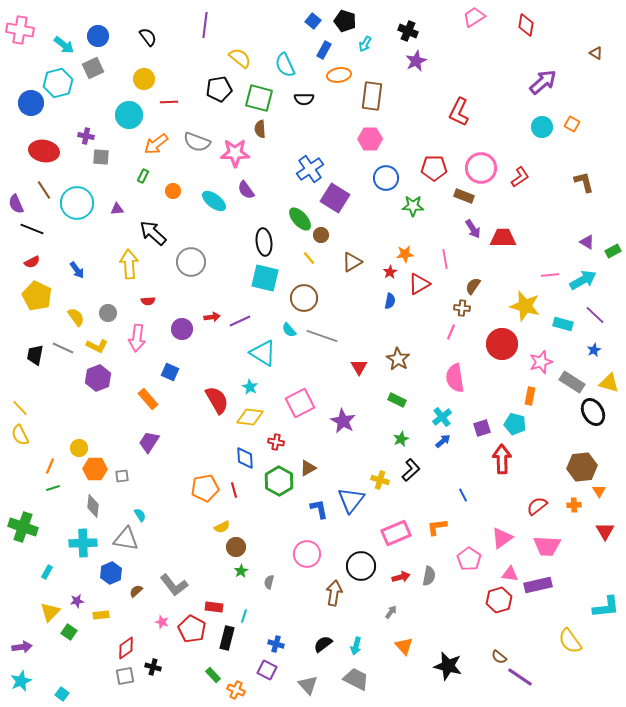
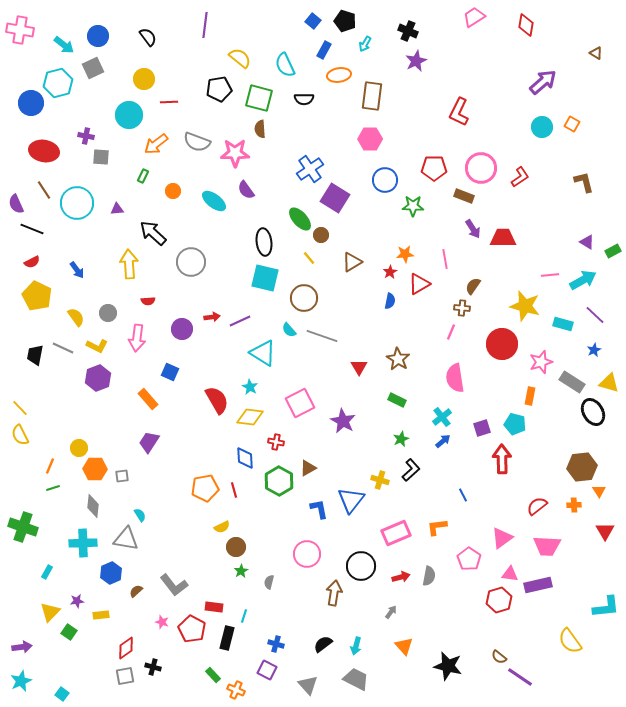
blue circle at (386, 178): moved 1 px left, 2 px down
